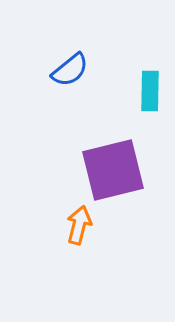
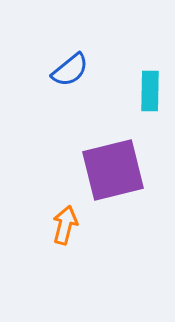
orange arrow: moved 14 px left
